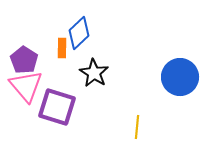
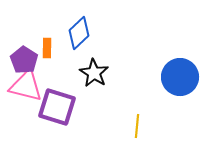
orange rectangle: moved 15 px left
pink triangle: rotated 36 degrees counterclockwise
yellow line: moved 1 px up
